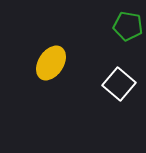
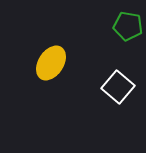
white square: moved 1 px left, 3 px down
